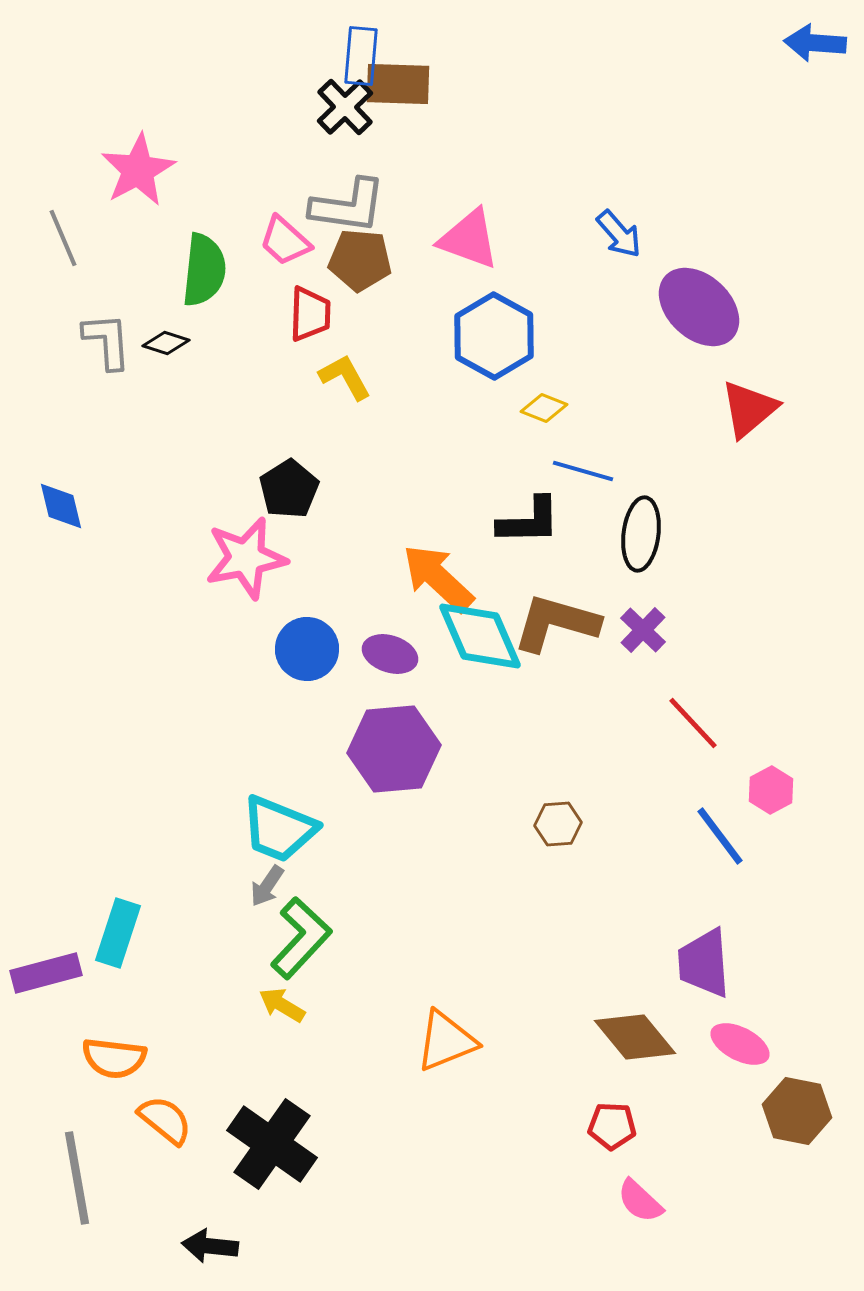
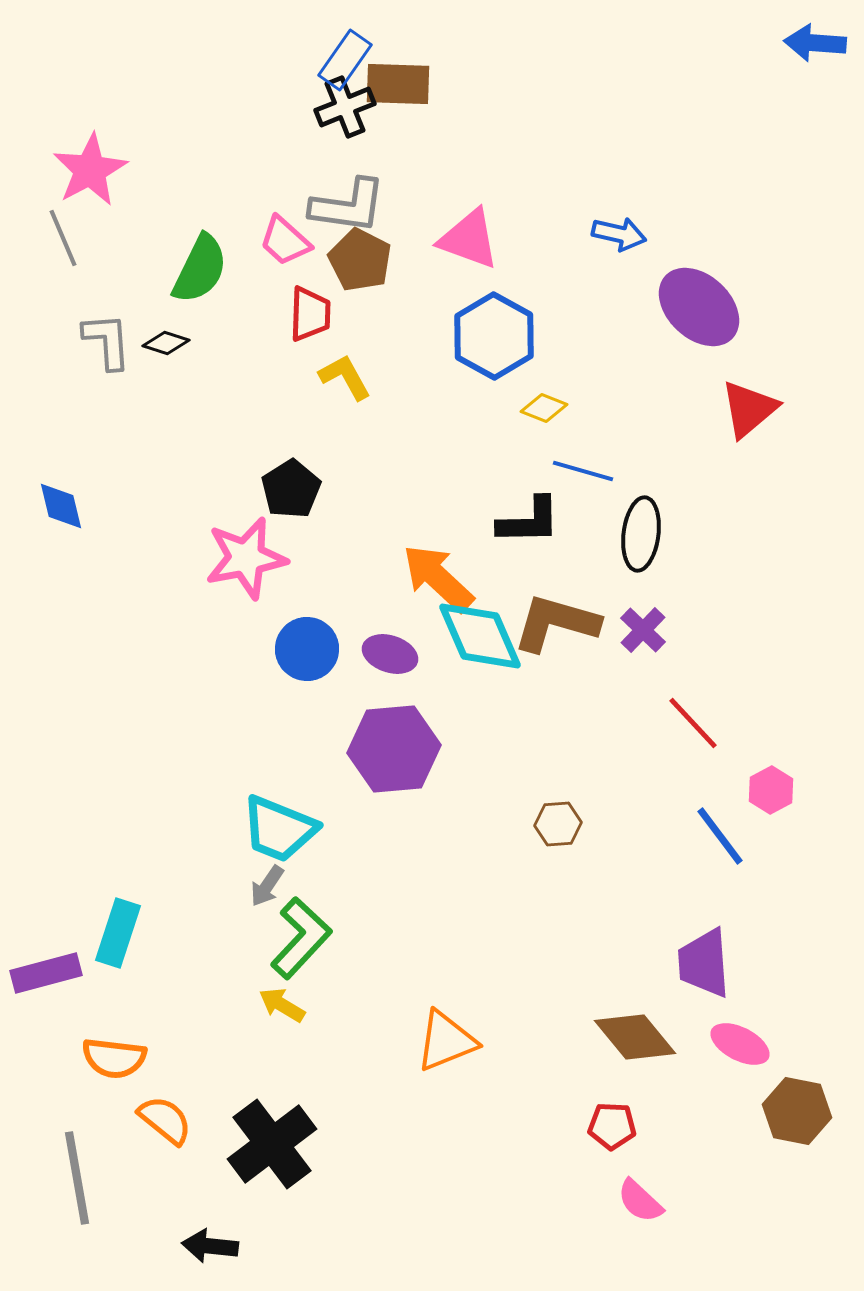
blue rectangle at (361, 56): moved 16 px left, 4 px down; rotated 30 degrees clockwise
black cross at (345, 107): rotated 22 degrees clockwise
pink star at (138, 170): moved 48 px left
blue arrow at (619, 234): rotated 36 degrees counterclockwise
brown pentagon at (360, 260): rotated 22 degrees clockwise
green semicircle at (204, 270): moved 4 px left, 1 px up; rotated 20 degrees clockwise
black pentagon at (289, 489): moved 2 px right
black cross at (272, 1144): rotated 18 degrees clockwise
